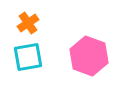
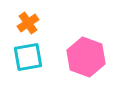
pink hexagon: moved 3 px left, 1 px down
